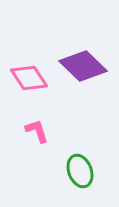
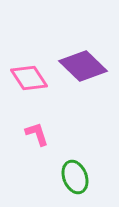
pink L-shape: moved 3 px down
green ellipse: moved 5 px left, 6 px down
